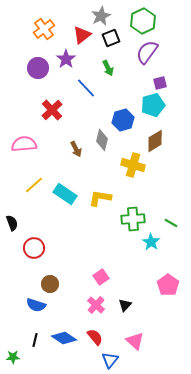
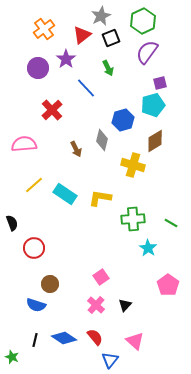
cyan star: moved 3 px left, 6 px down
green star: moved 1 px left; rotated 24 degrees clockwise
